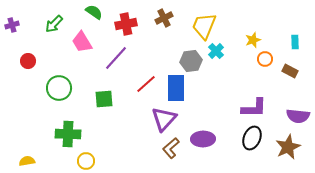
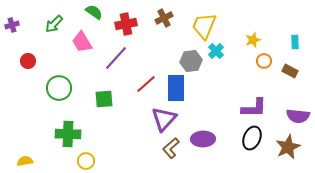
orange circle: moved 1 px left, 2 px down
yellow semicircle: moved 2 px left
